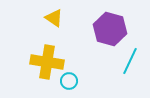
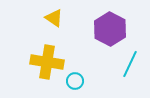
purple hexagon: rotated 12 degrees clockwise
cyan line: moved 3 px down
cyan circle: moved 6 px right
